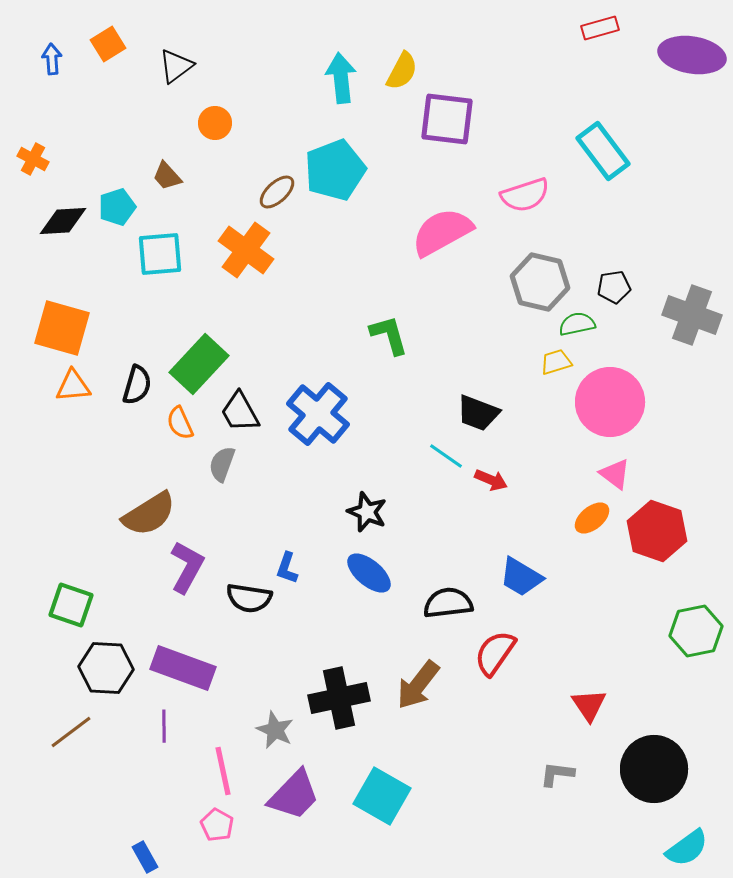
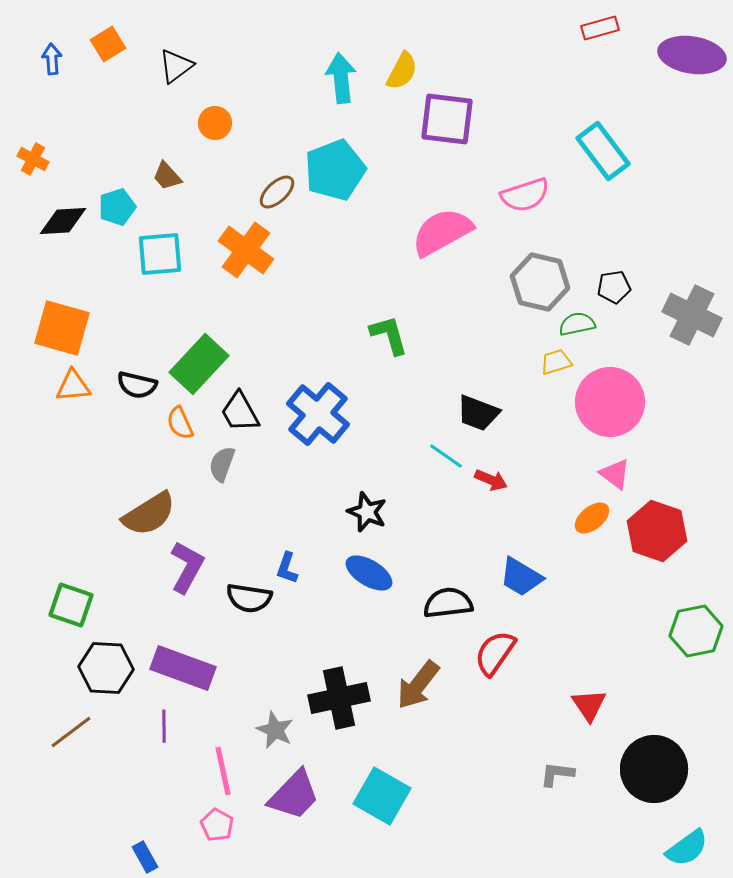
gray cross at (692, 315): rotated 6 degrees clockwise
black semicircle at (137, 385): rotated 87 degrees clockwise
blue ellipse at (369, 573): rotated 9 degrees counterclockwise
